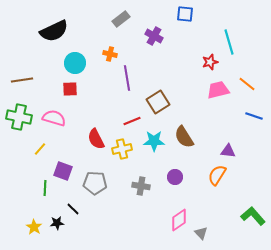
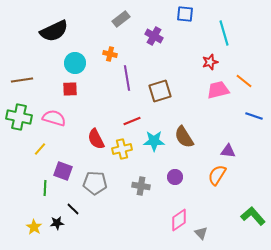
cyan line: moved 5 px left, 9 px up
orange line: moved 3 px left, 3 px up
brown square: moved 2 px right, 11 px up; rotated 15 degrees clockwise
